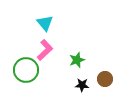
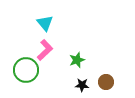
brown circle: moved 1 px right, 3 px down
